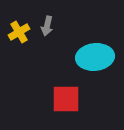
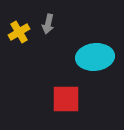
gray arrow: moved 1 px right, 2 px up
